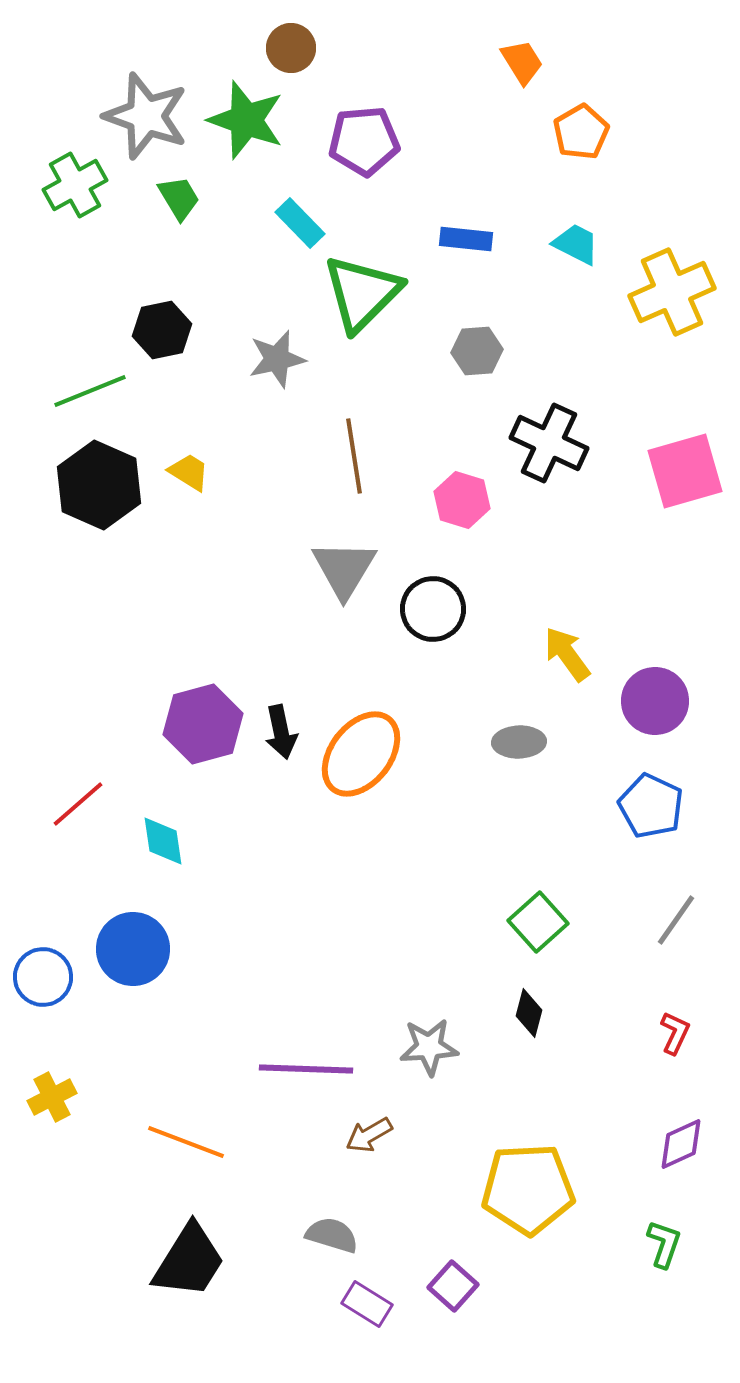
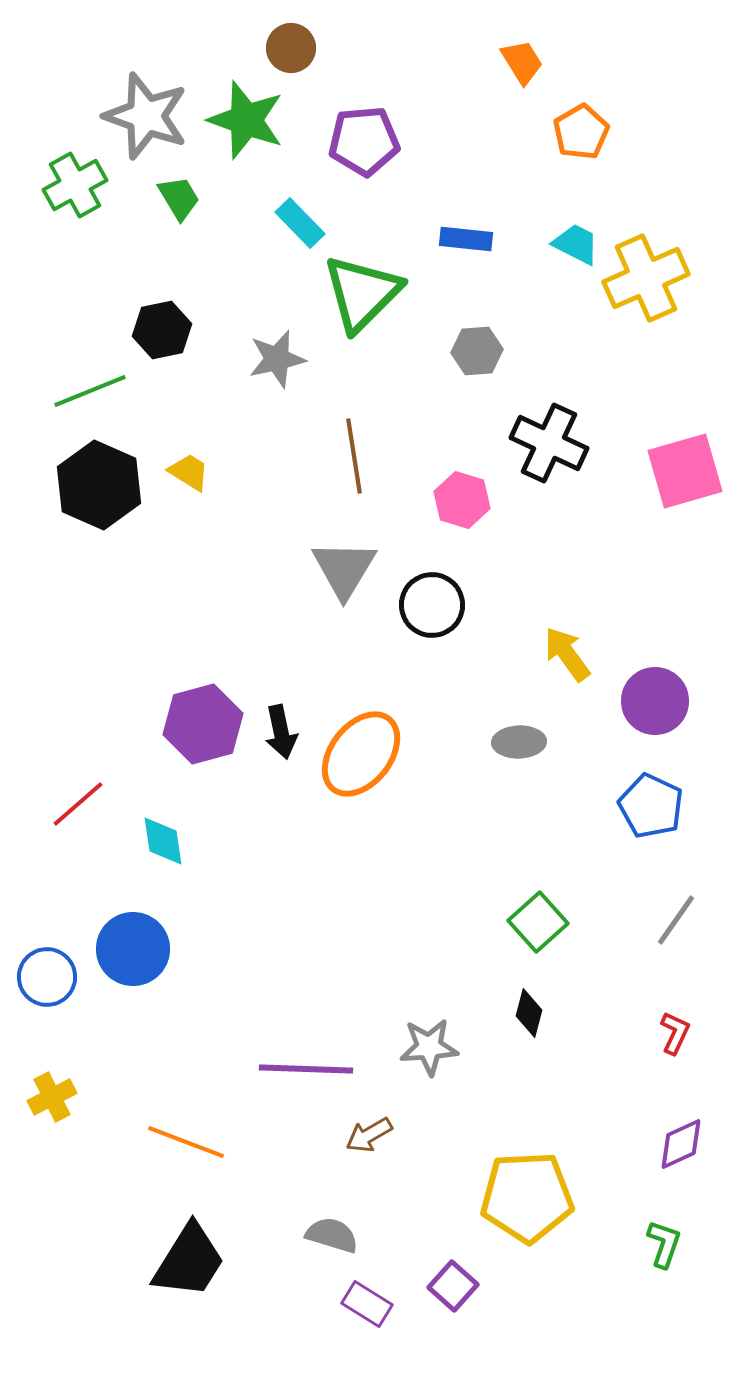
yellow cross at (672, 292): moved 26 px left, 14 px up
black circle at (433, 609): moved 1 px left, 4 px up
blue circle at (43, 977): moved 4 px right
yellow pentagon at (528, 1189): moved 1 px left, 8 px down
